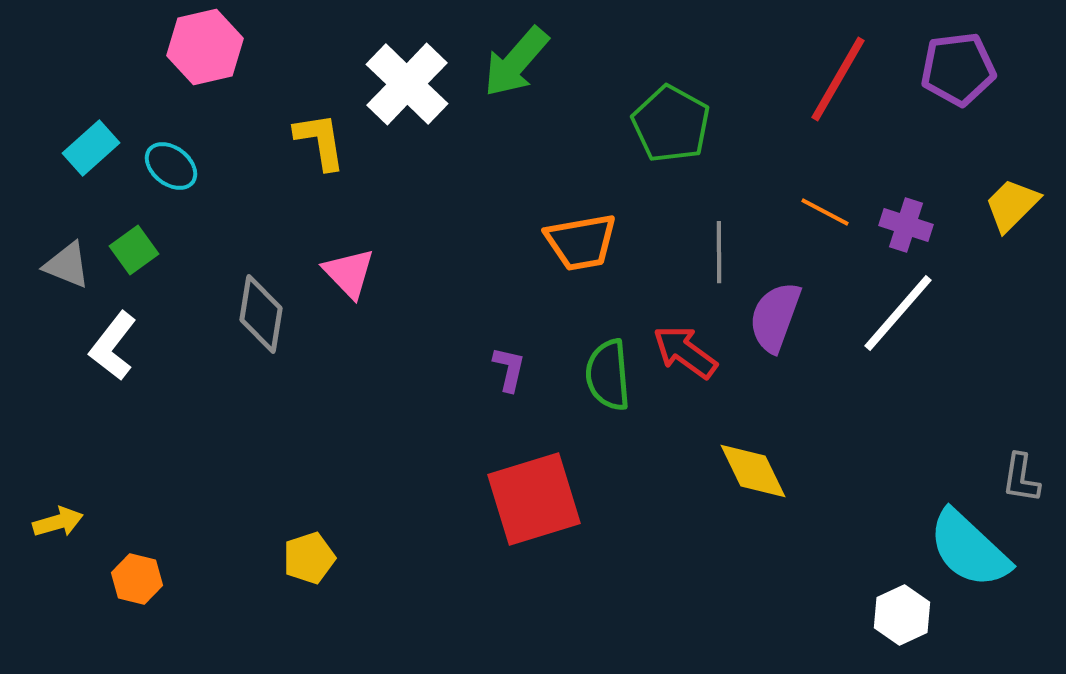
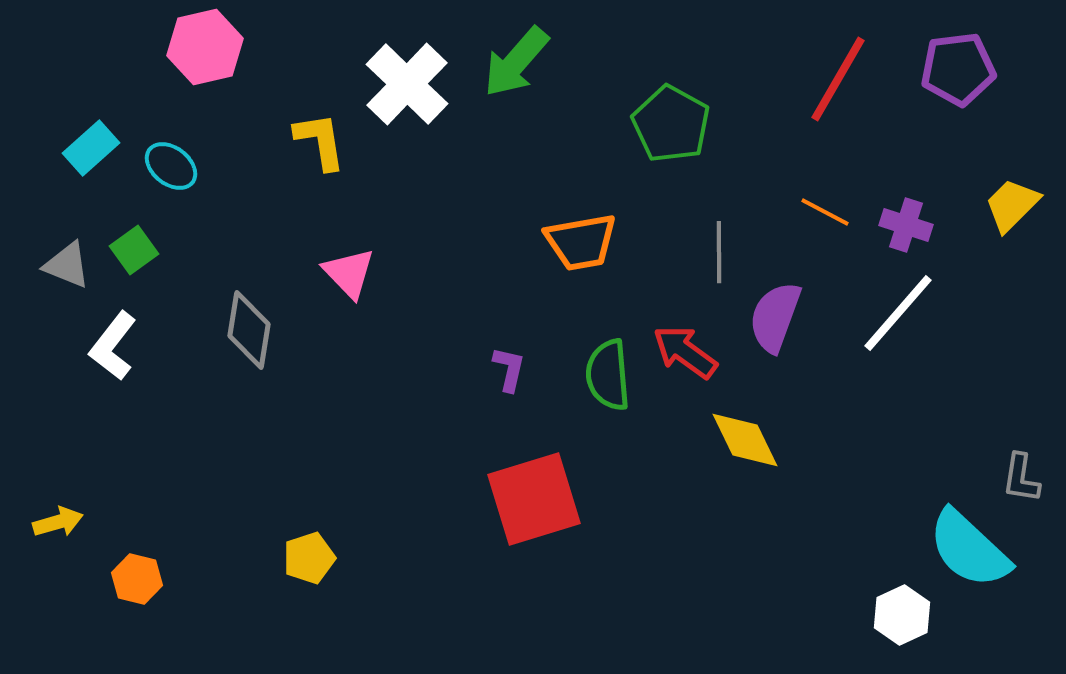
gray diamond: moved 12 px left, 16 px down
yellow diamond: moved 8 px left, 31 px up
